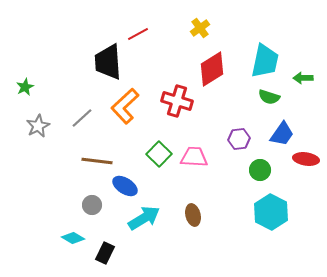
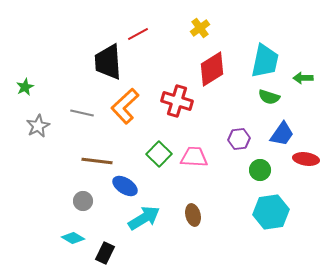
gray line: moved 5 px up; rotated 55 degrees clockwise
gray circle: moved 9 px left, 4 px up
cyan hexagon: rotated 24 degrees clockwise
